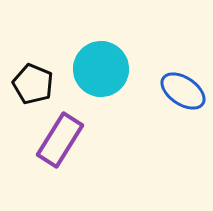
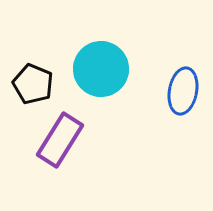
blue ellipse: rotated 66 degrees clockwise
